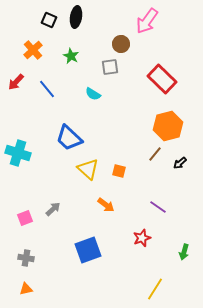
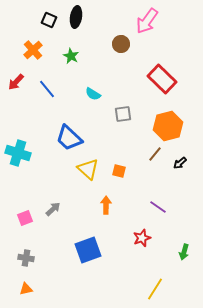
gray square: moved 13 px right, 47 px down
orange arrow: rotated 126 degrees counterclockwise
